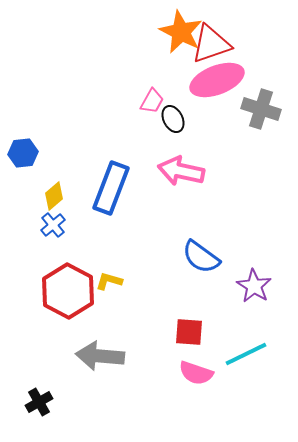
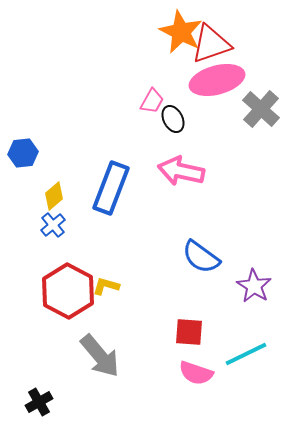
pink ellipse: rotated 6 degrees clockwise
gray cross: rotated 24 degrees clockwise
yellow L-shape: moved 3 px left, 5 px down
gray arrow: rotated 135 degrees counterclockwise
